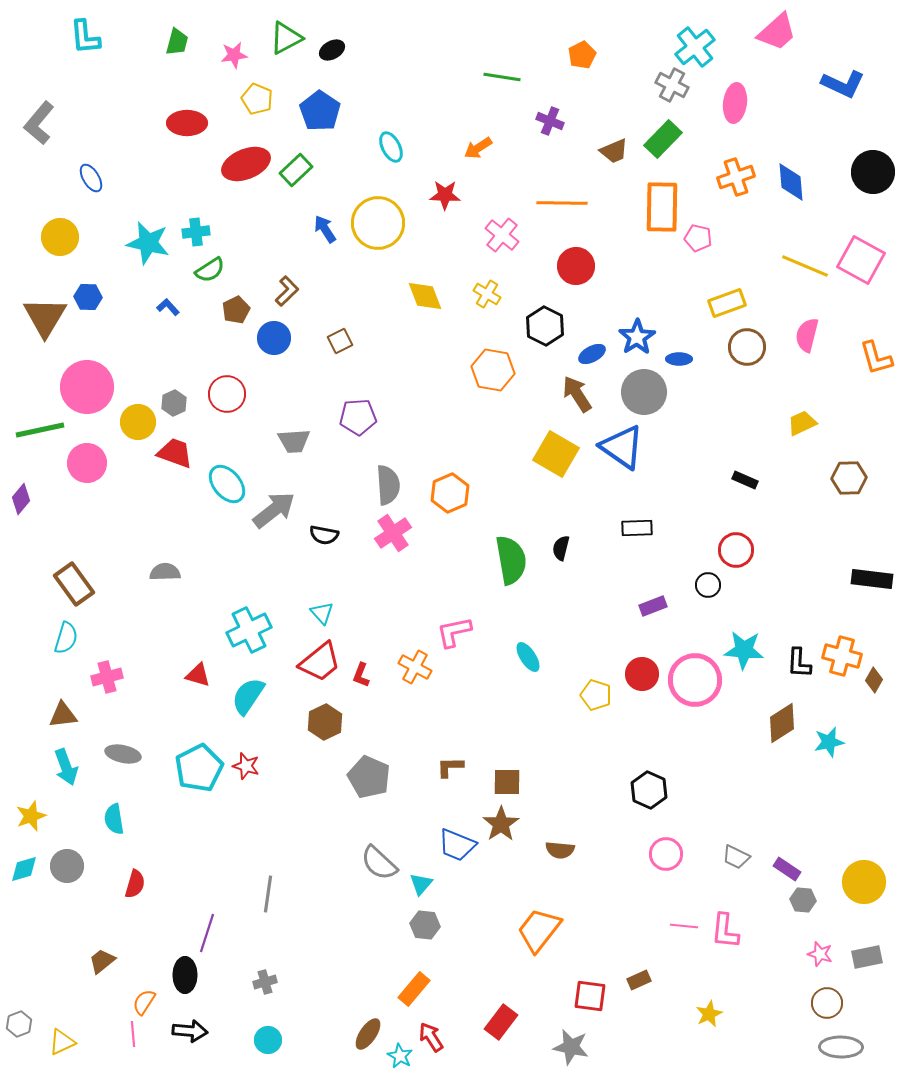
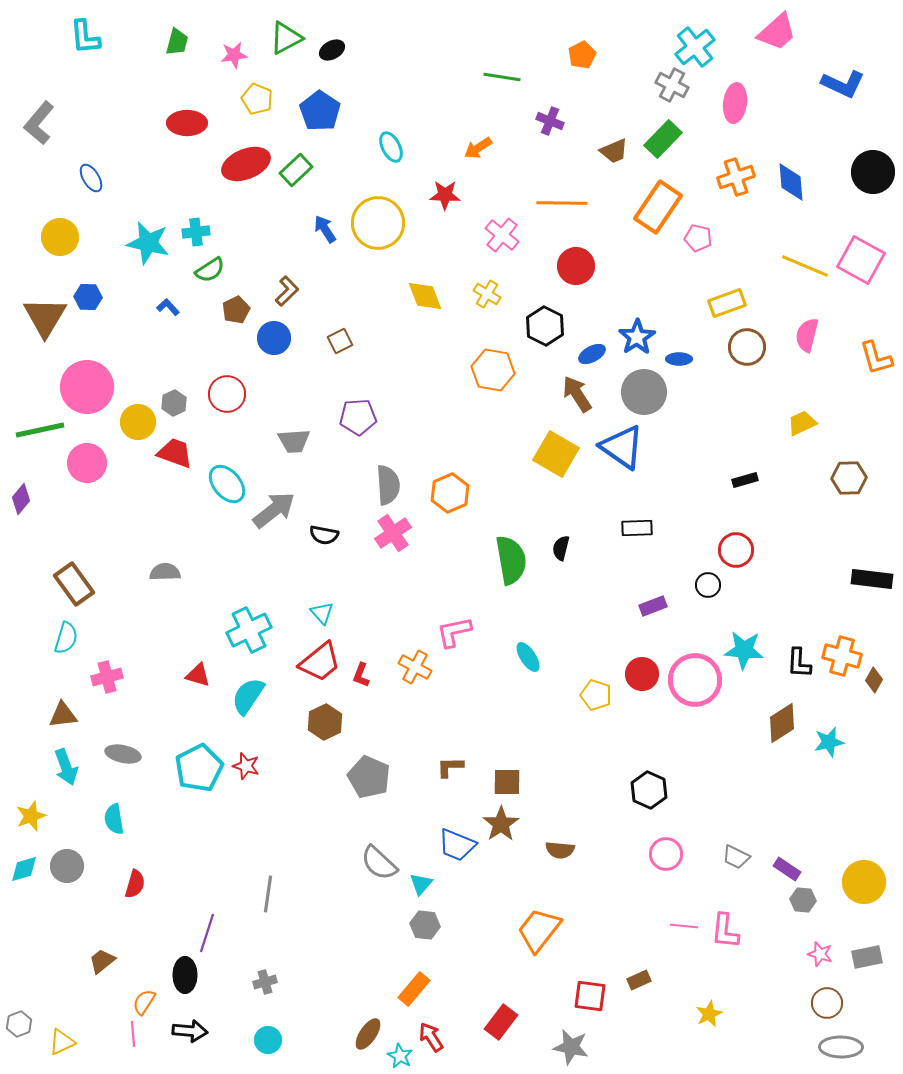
orange rectangle at (662, 207): moved 4 px left; rotated 33 degrees clockwise
black rectangle at (745, 480): rotated 40 degrees counterclockwise
